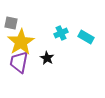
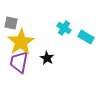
cyan cross: moved 3 px right, 5 px up; rotated 32 degrees counterclockwise
